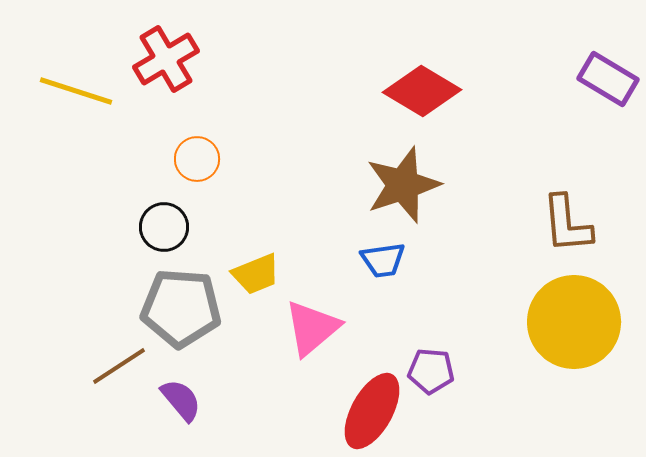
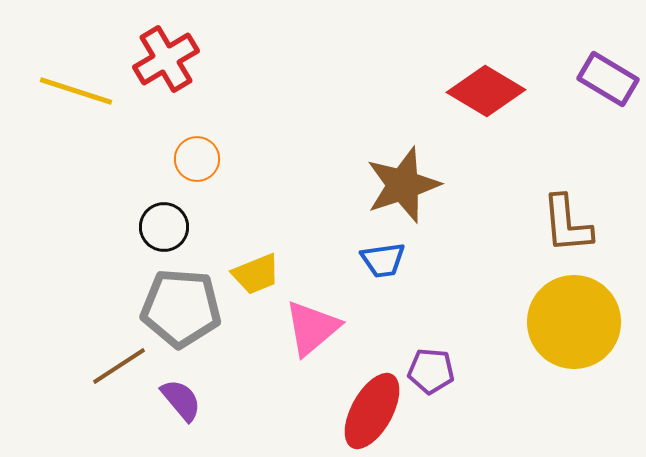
red diamond: moved 64 px right
